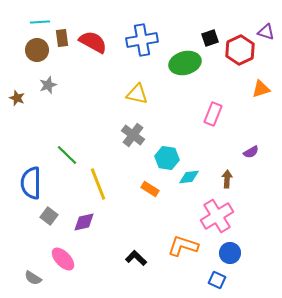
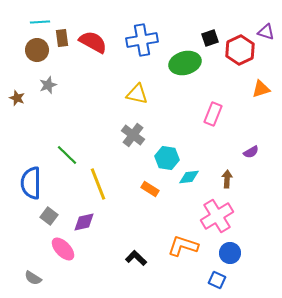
pink ellipse: moved 10 px up
